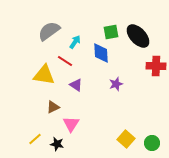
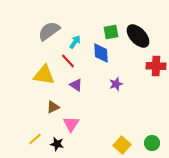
red line: moved 3 px right; rotated 14 degrees clockwise
yellow square: moved 4 px left, 6 px down
